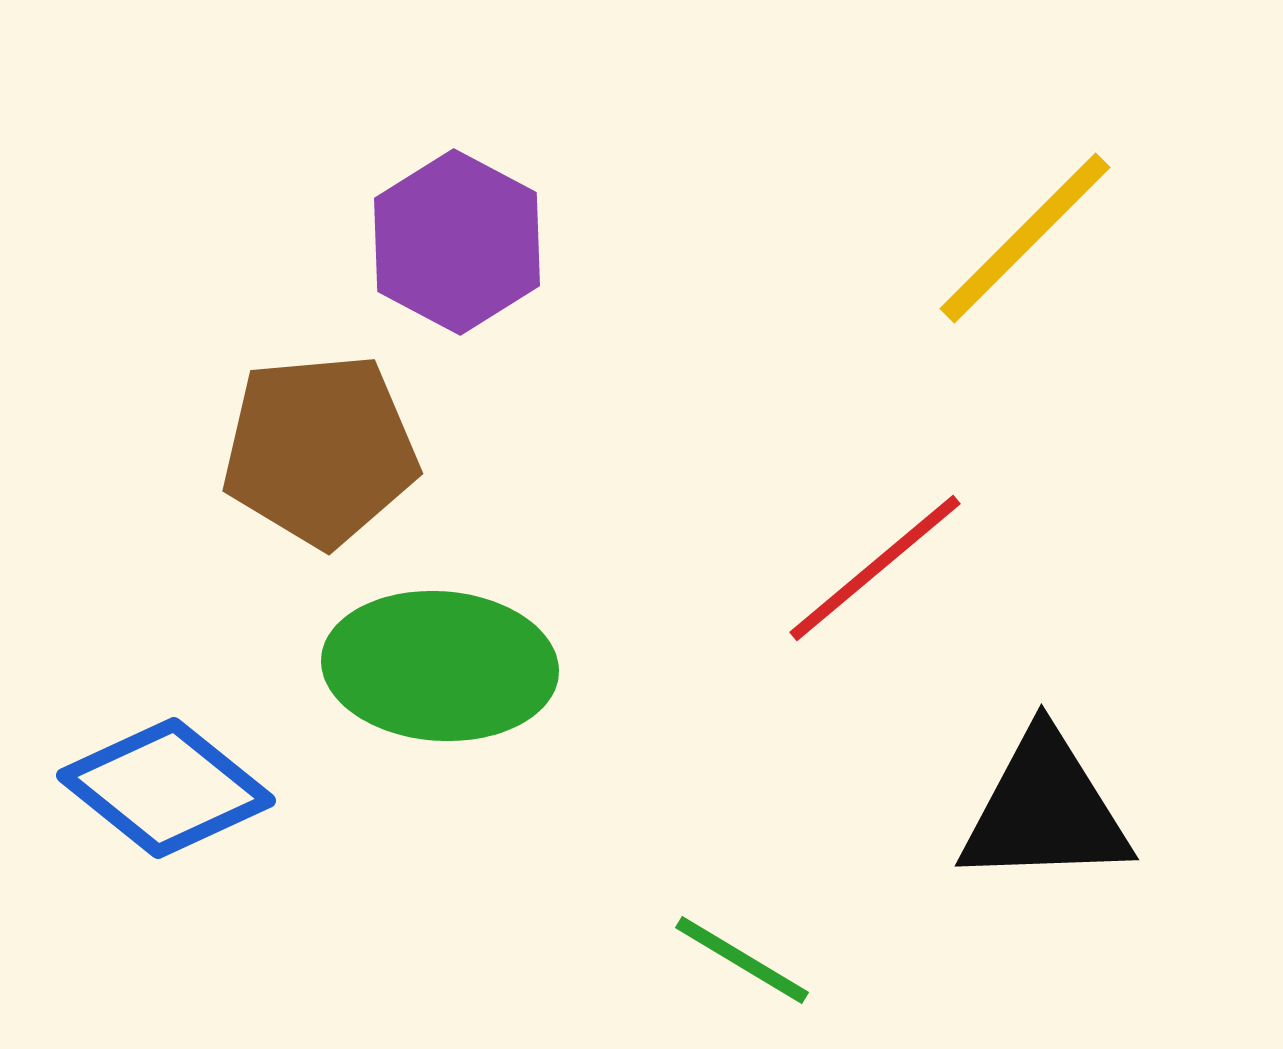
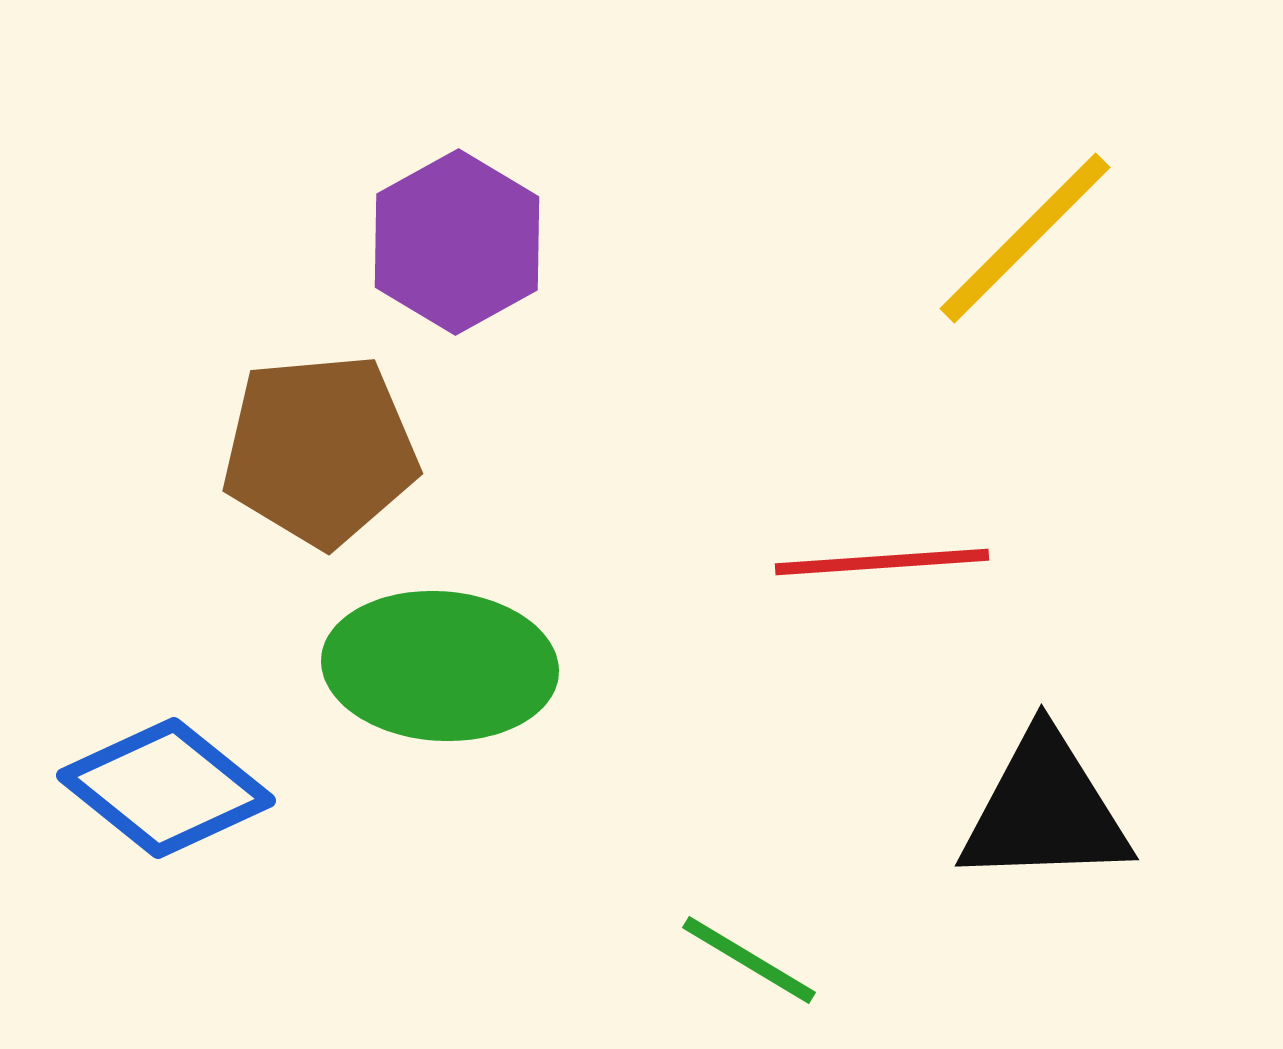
purple hexagon: rotated 3 degrees clockwise
red line: moved 7 px right, 6 px up; rotated 36 degrees clockwise
green line: moved 7 px right
